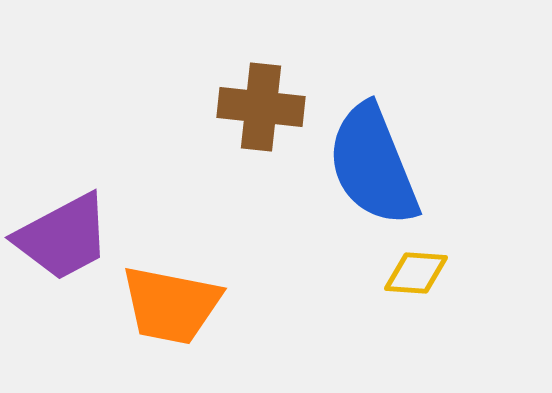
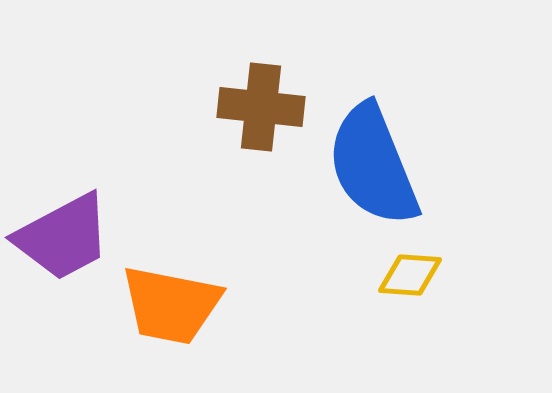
yellow diamond: moved 6 px left, 2 px down
